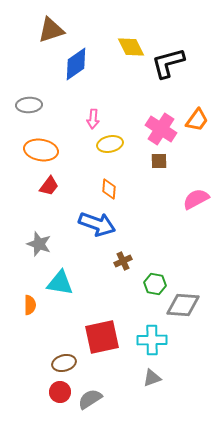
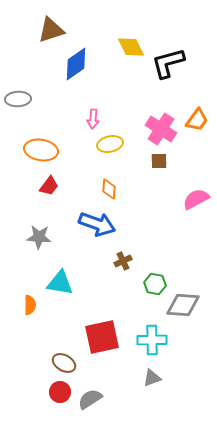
gray ellipse: moved 11 px left, 6 px up
gray star: moved 7 px up; rotated 15 degrees counterclockwise
brown ellipse: rotated 45 degrees clockwise
